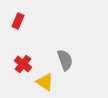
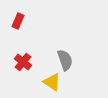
red cross: moved 2 px up
yellow triangle: moved 7 px right
